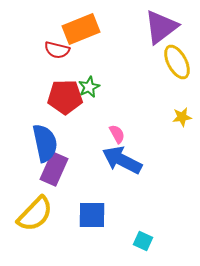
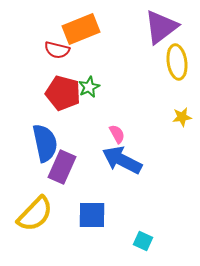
yellow ellipse: rotated 20 degrees clockwise
red pentagon: moved 2 px left, 4 px up; rotated 16 degrees clockwise
purple rectangle: moved 8 px right, 2 px up
